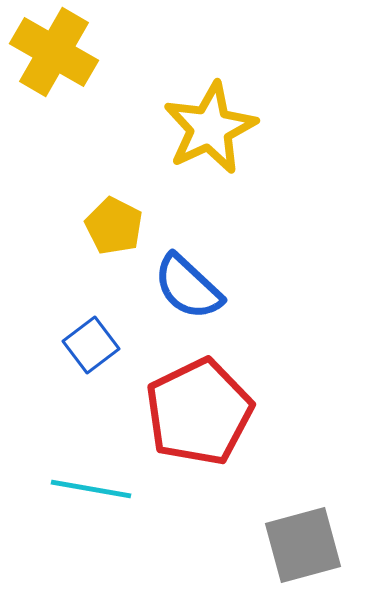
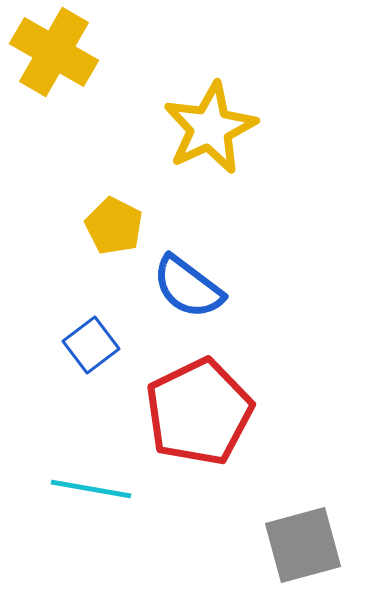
blue semicircle: rotated 6 degrees counterclockwise
